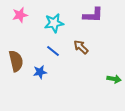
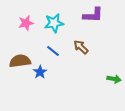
pink star: moved 6 px right, 8 px down
brown semicircle: moved 4 px right; rotated 85 degrees counterclockwise
blue star: rotated 24 degrees counterclockwise
